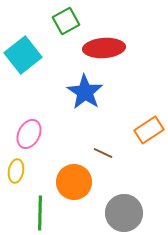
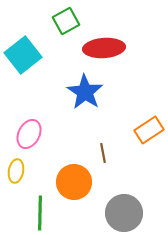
brown line: rotated 54 degrees clockwise
